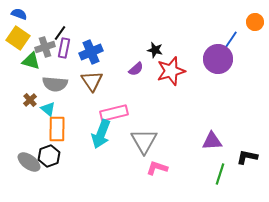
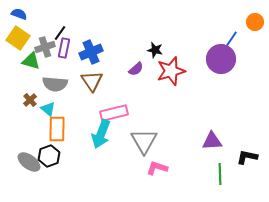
purple circle: moved 3 px right
green line: rotated 20 degrees counterclockwise
